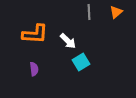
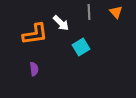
orange triangle: rotated 32 degrees counterclockwise
orange L-shape: rotated 12 degrees counterclockwise
white arrow: moved 7 px left, 18 px up
cyan square: moved 15 px up
